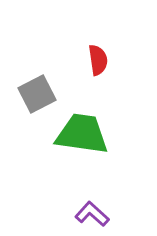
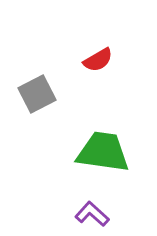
red semicircle: rotated 68 degrees clockwise
green trapezoid: moved 21 px right, 18 px down
